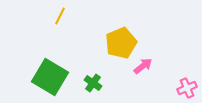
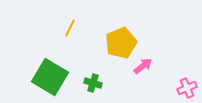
yellow line: moved 10 px right, 12 px down
green cross: rotated 18 degrees counterclockwise
